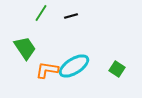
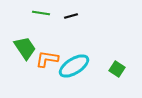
green line: rotated 66 degrees clockwise
orange L-shape: moved 11 px up
